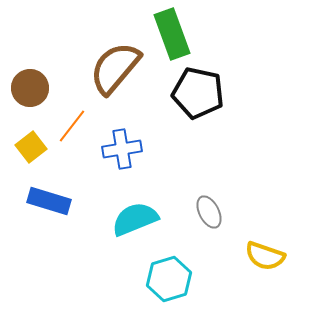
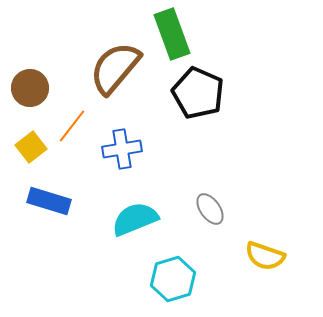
black pentagon: rotated 12 degrees clockwise
gray ellipse: moved 1 px right, 3 px up; rotated 8 degrees counterclockwise
cyan hexagon: moved 4 px right
